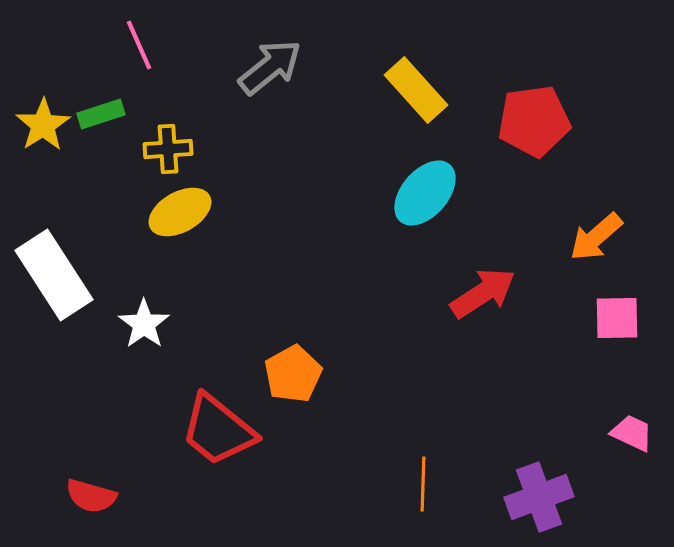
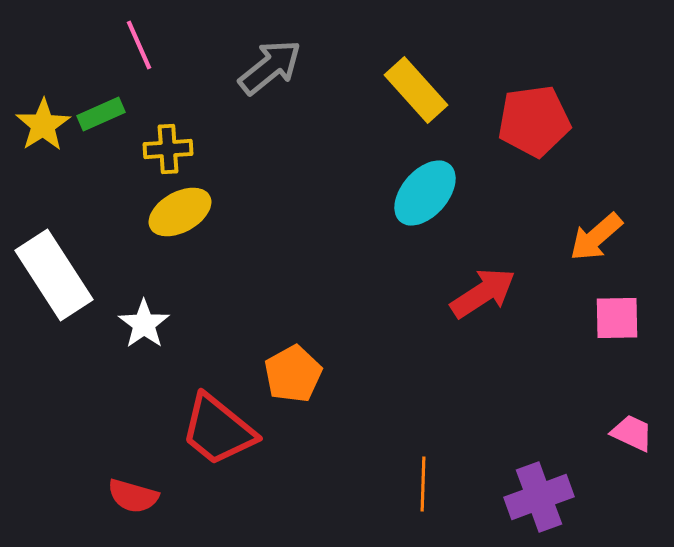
green rectangle: rotated 6 degrees counterclockwise
red semicircle: moved 42 px right
